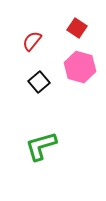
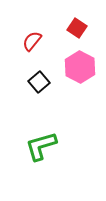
pink hexagon: rotated 12 degrees clockwise
